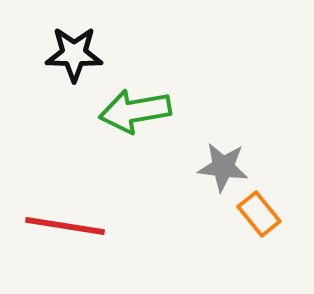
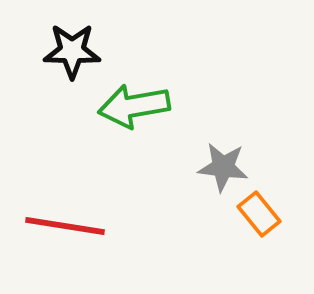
black star: moved 2 px left, 3 px up
green arrow: moved 1 px left, 5 px up
